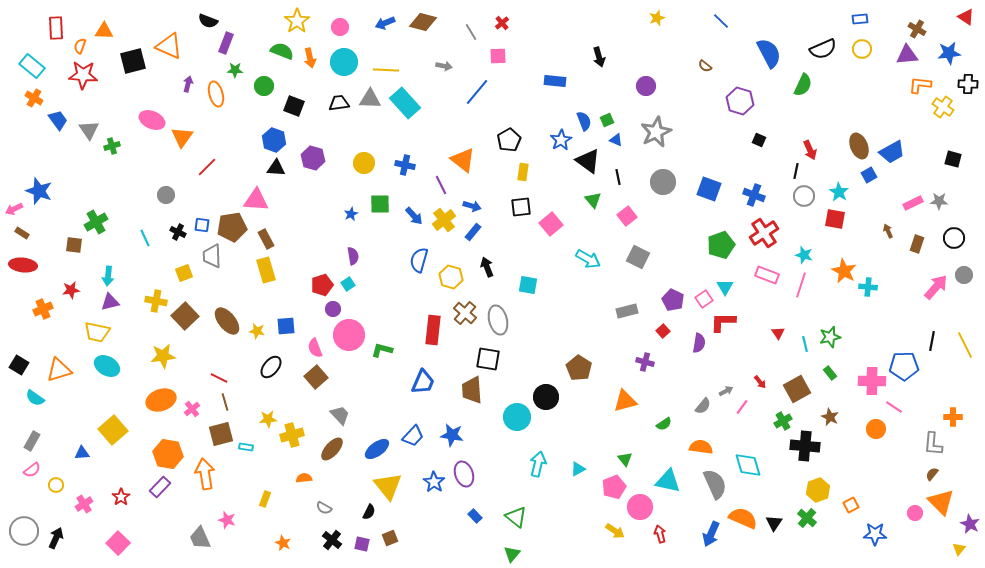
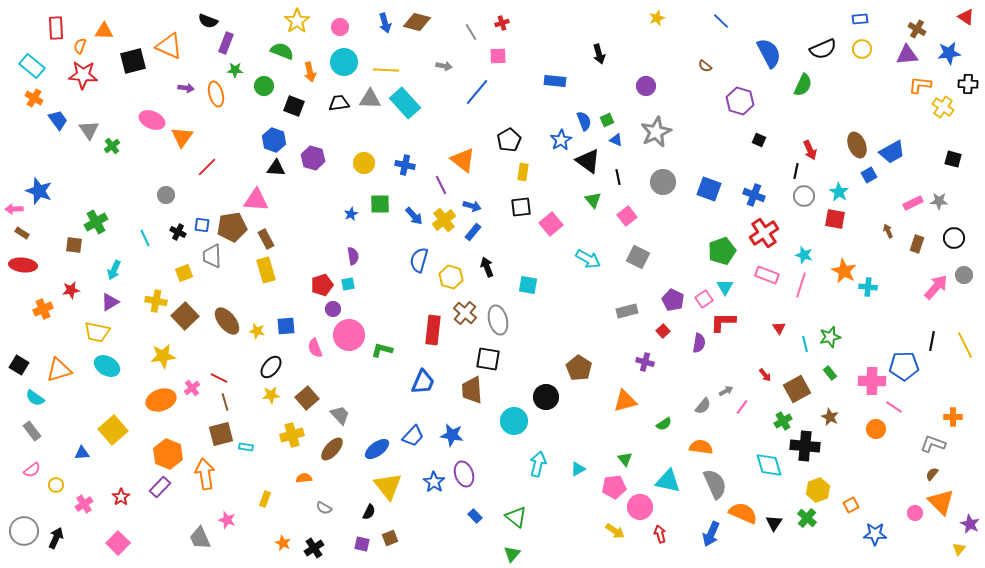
brown diamond at (423, 22): moved 6 px left
blue arrow at (385, 23): rotated 84 degrees counterclockwise
red cross at (502, 23): rotated 24 degrees clockwise
black arrow at (599, 57): moved 3 px up
orange arrow at (310, 58): moved 14 px down
purple arrow at (188, 84): moved 2 px left, 4 px down; rotated 84 degrees clockwise
green cross at (112, 146): rotated 21 degrees counterclockwise
brown ellipse at (859, 146): moved 2 px left, 1 px up
pink arrow at (14, 209): rotated 24 degrees clockwise
green pentagon at (721, 245): moved 1 px right, 6 px down
cyan arrow at (108, 276): moved 6 px right, 6 px up; rotated 18 degrees clockwise
cyan square at (348, 284): rotated 24 degrees clockwise
purple triangle at (110, 302): rotated 18 degrees counterclockwise
red triangle at (778, 333): moved 1 px right, 5 px up
brown square at (316, 377): moved 9 px left, 21 px down
red arrow at (760, 382): moved 5 px right, 7 px up
pink cross at (192, 409): moved 21 px up
cyan circle at (517, 417): moved 3 px left, 4 px down
yellow star at (268, 419): moved 3 px right, 24 px up
gray rectangle at (32, 441): moved 10 px up; rotated 66 degrees counterclockwise
gray L-shape at (933, 444): rotated 105 degrees clockwise
orange hexagon at (168, 454): rotated 12 degrees clockwise
cyan diamond at (748, 465): moved 21 px right
pink pentagon at (614, 487): rotated 15 degrees clockwise
orange semicircle at (743, 518): moved 5 px up
black cross at (332, 540): moved 18 px left, 8 px down; rotated 18 degrees clockwise
